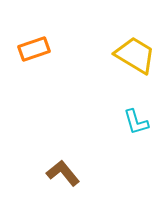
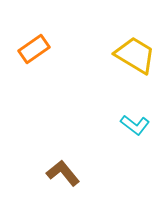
orange rectangle: rotated 16 degrees counterclockwise
cyan L-shape: moved 1 px left, 3 px down; rotated 36 degrees counterclockwise
